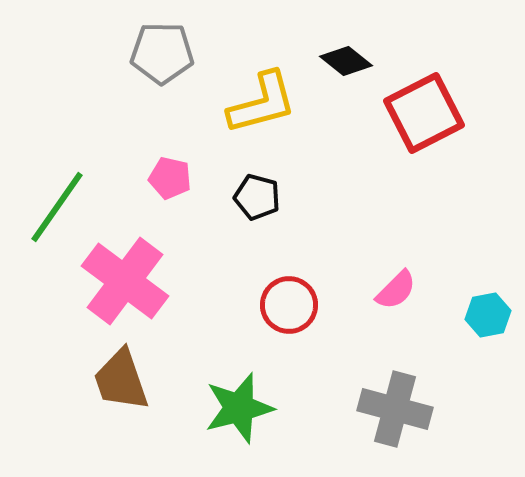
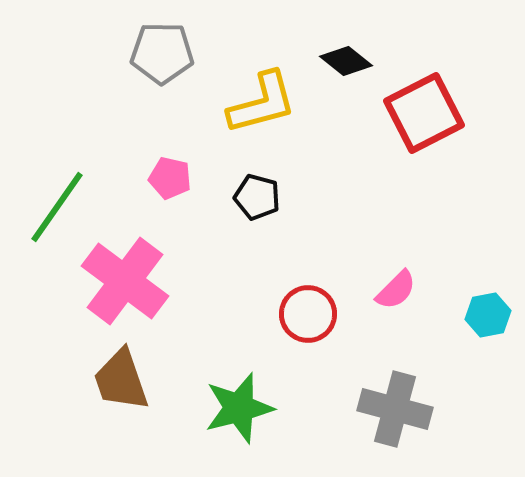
red circle: moved 19 px right, 9 px down
